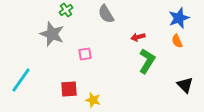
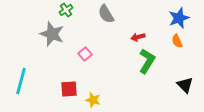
pink square: rotated 32 degrees counterclockwise
cyan line: moved 1 px down; rotated 20 degrees counterclockwise
